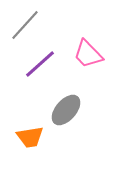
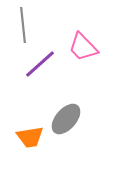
gray line: moved 2 px left; rotated 48 degrees counterclockwise
pink trapezoid: moved 5 px left, 7 px up
gray ellipse: moved 9 px down
